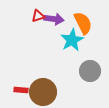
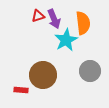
purple arrow: rotated 60 degrees clockwise
orange semicircle: rotated 20 degrees clockwise
cyan star: moved 6 px left
brown circle: moved 17 px up
